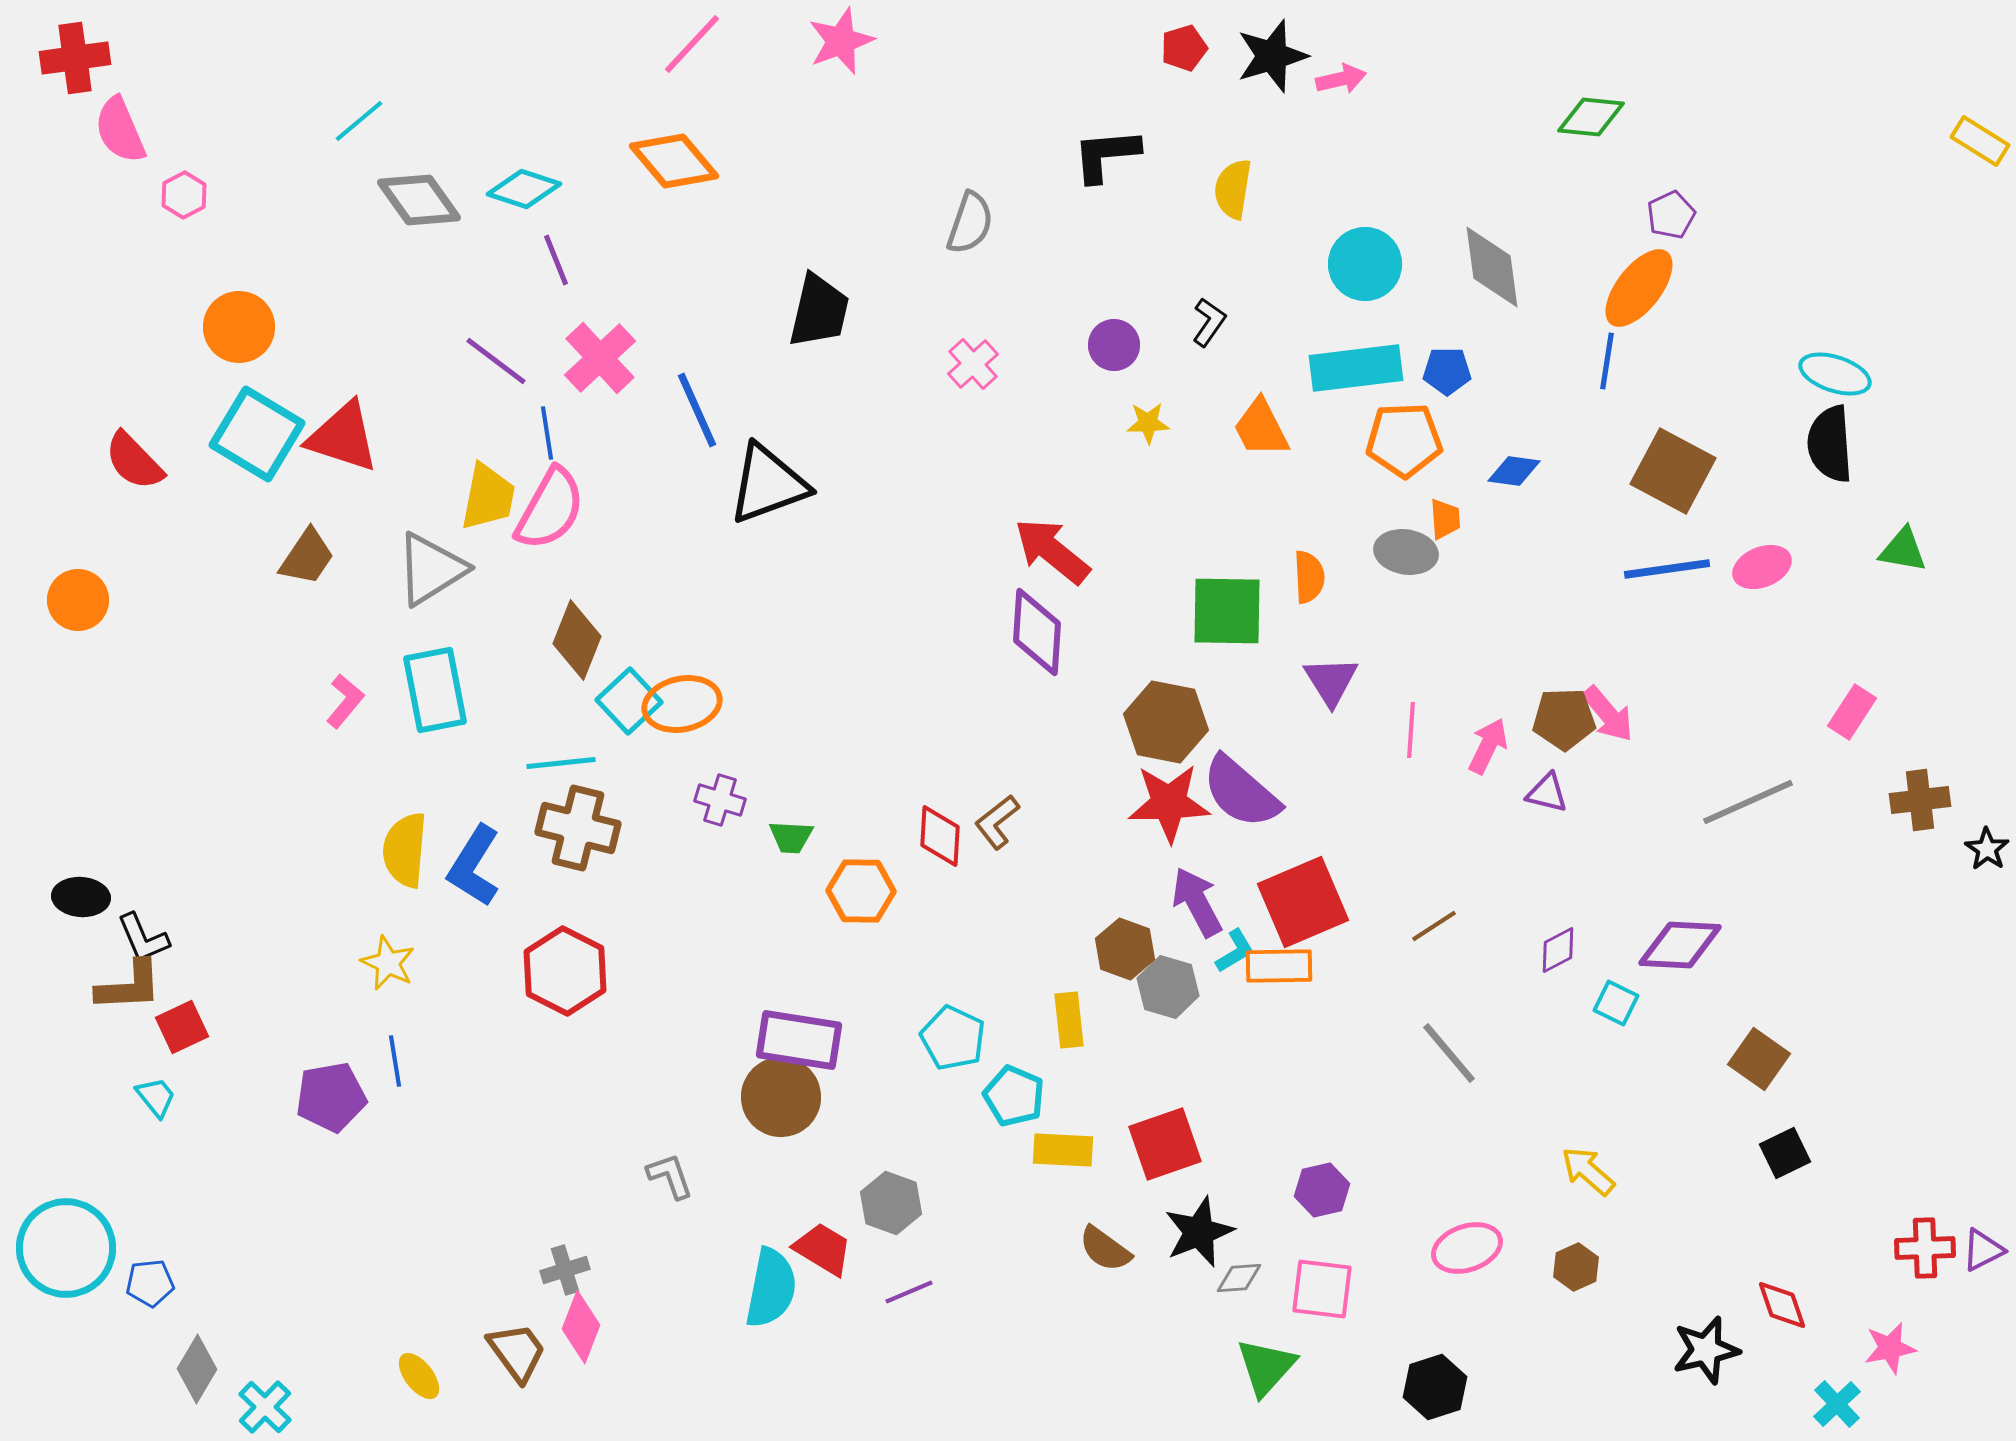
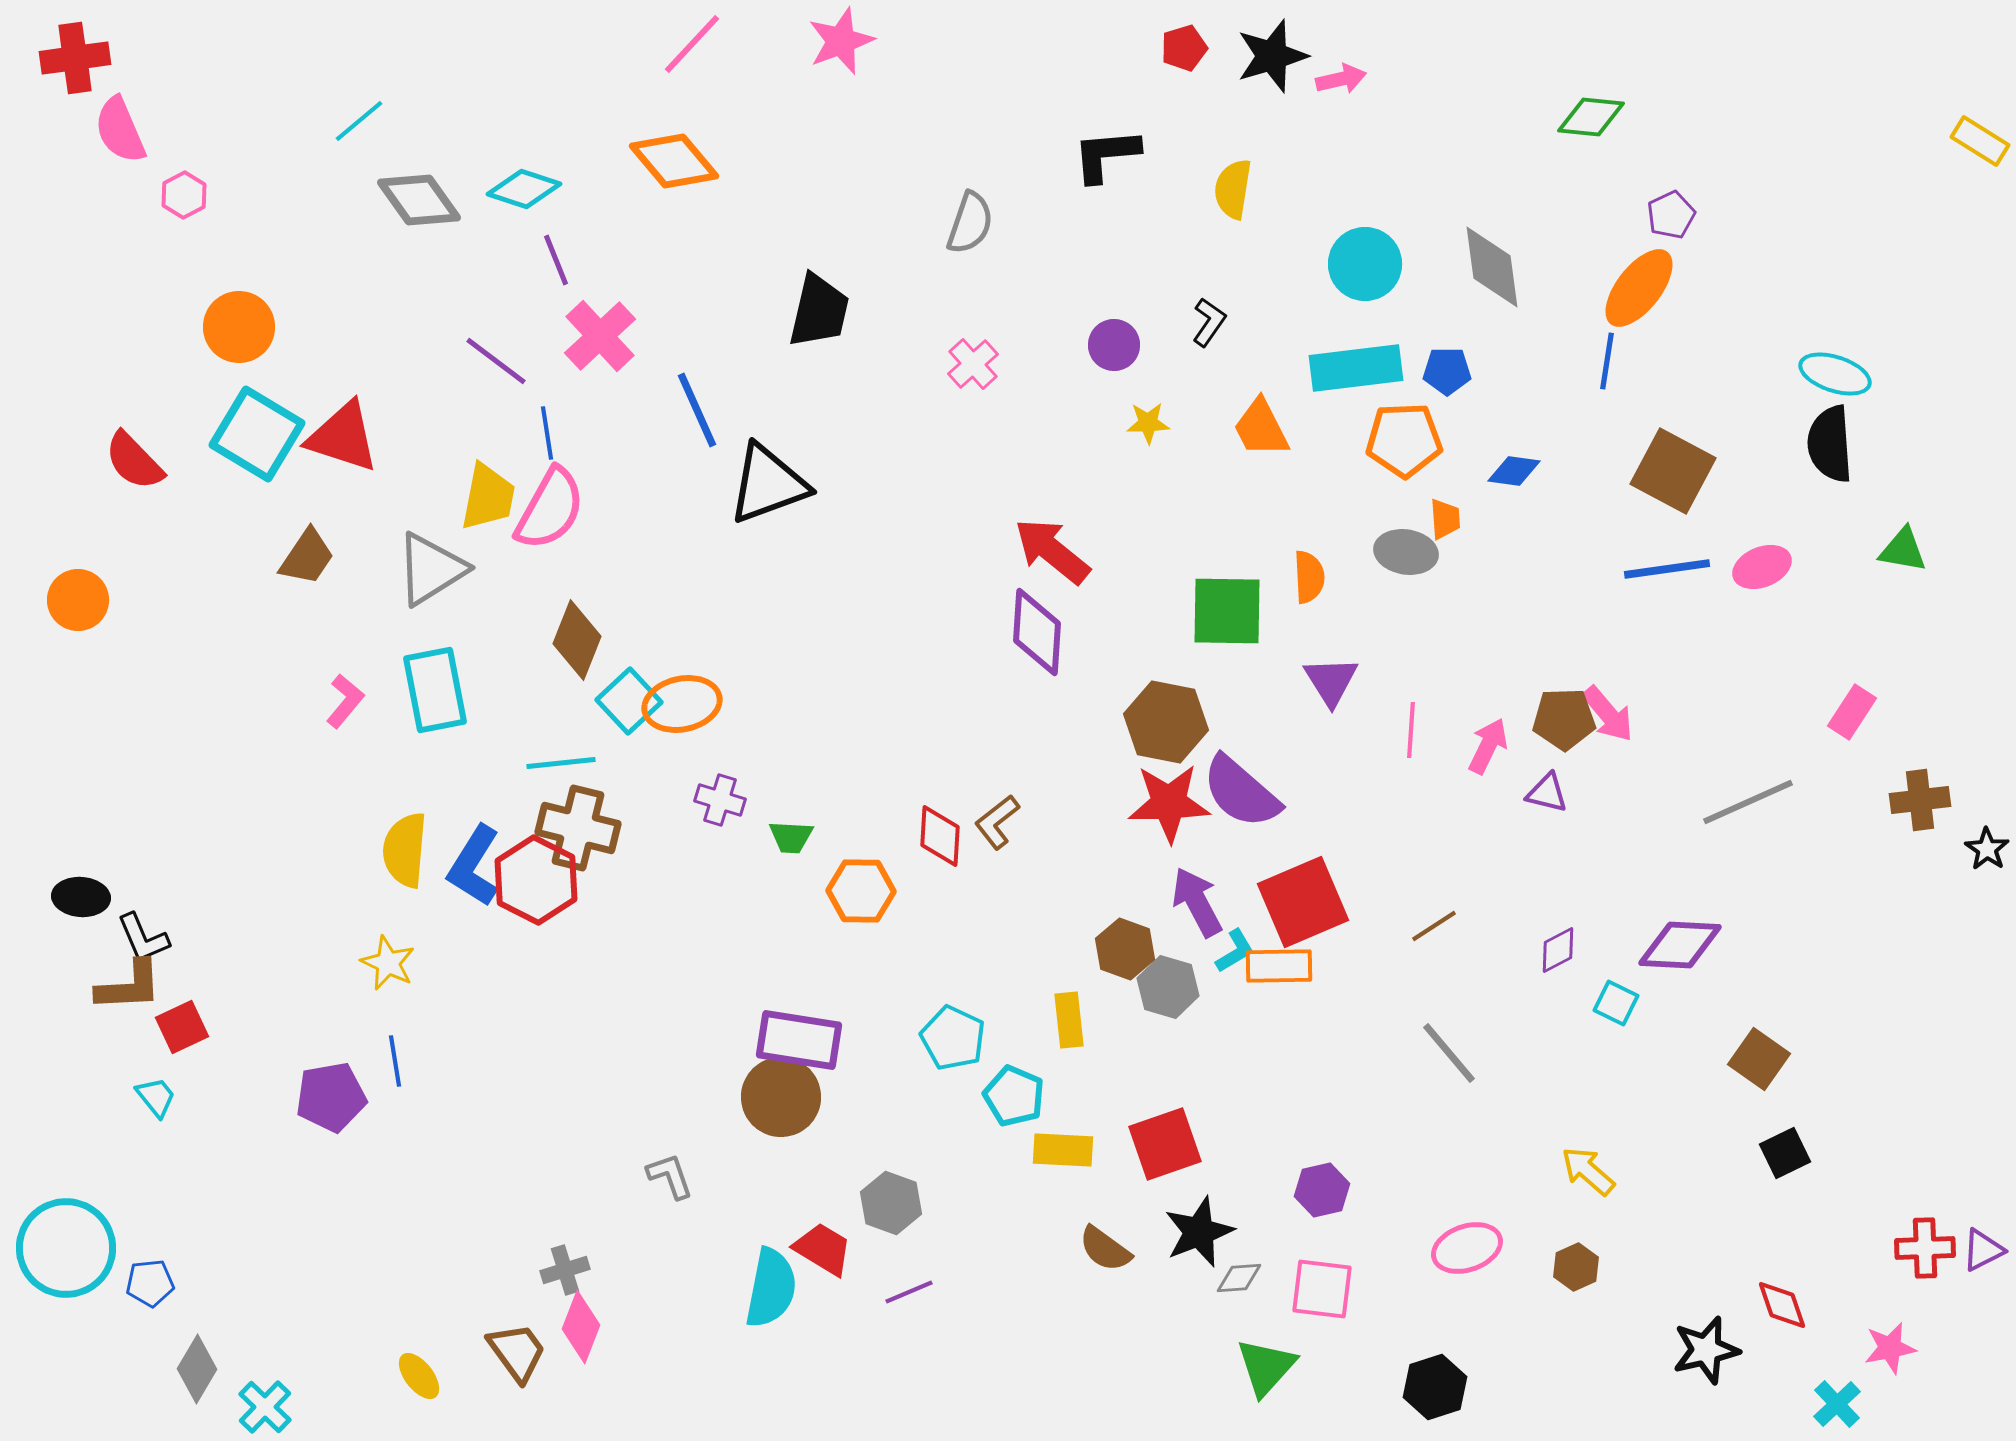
pink cross at (600, 358): moved 22 px up
red hexagon at (565, 971): moved 29 px left, 91 px up
